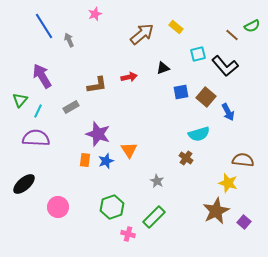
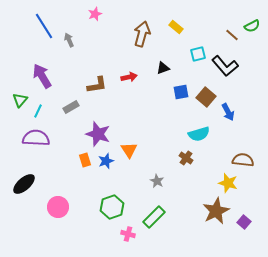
brown arrow: rotated 35 degrees counterclockwise
orange rectangle: rotated 24 degrees counterclockwise
